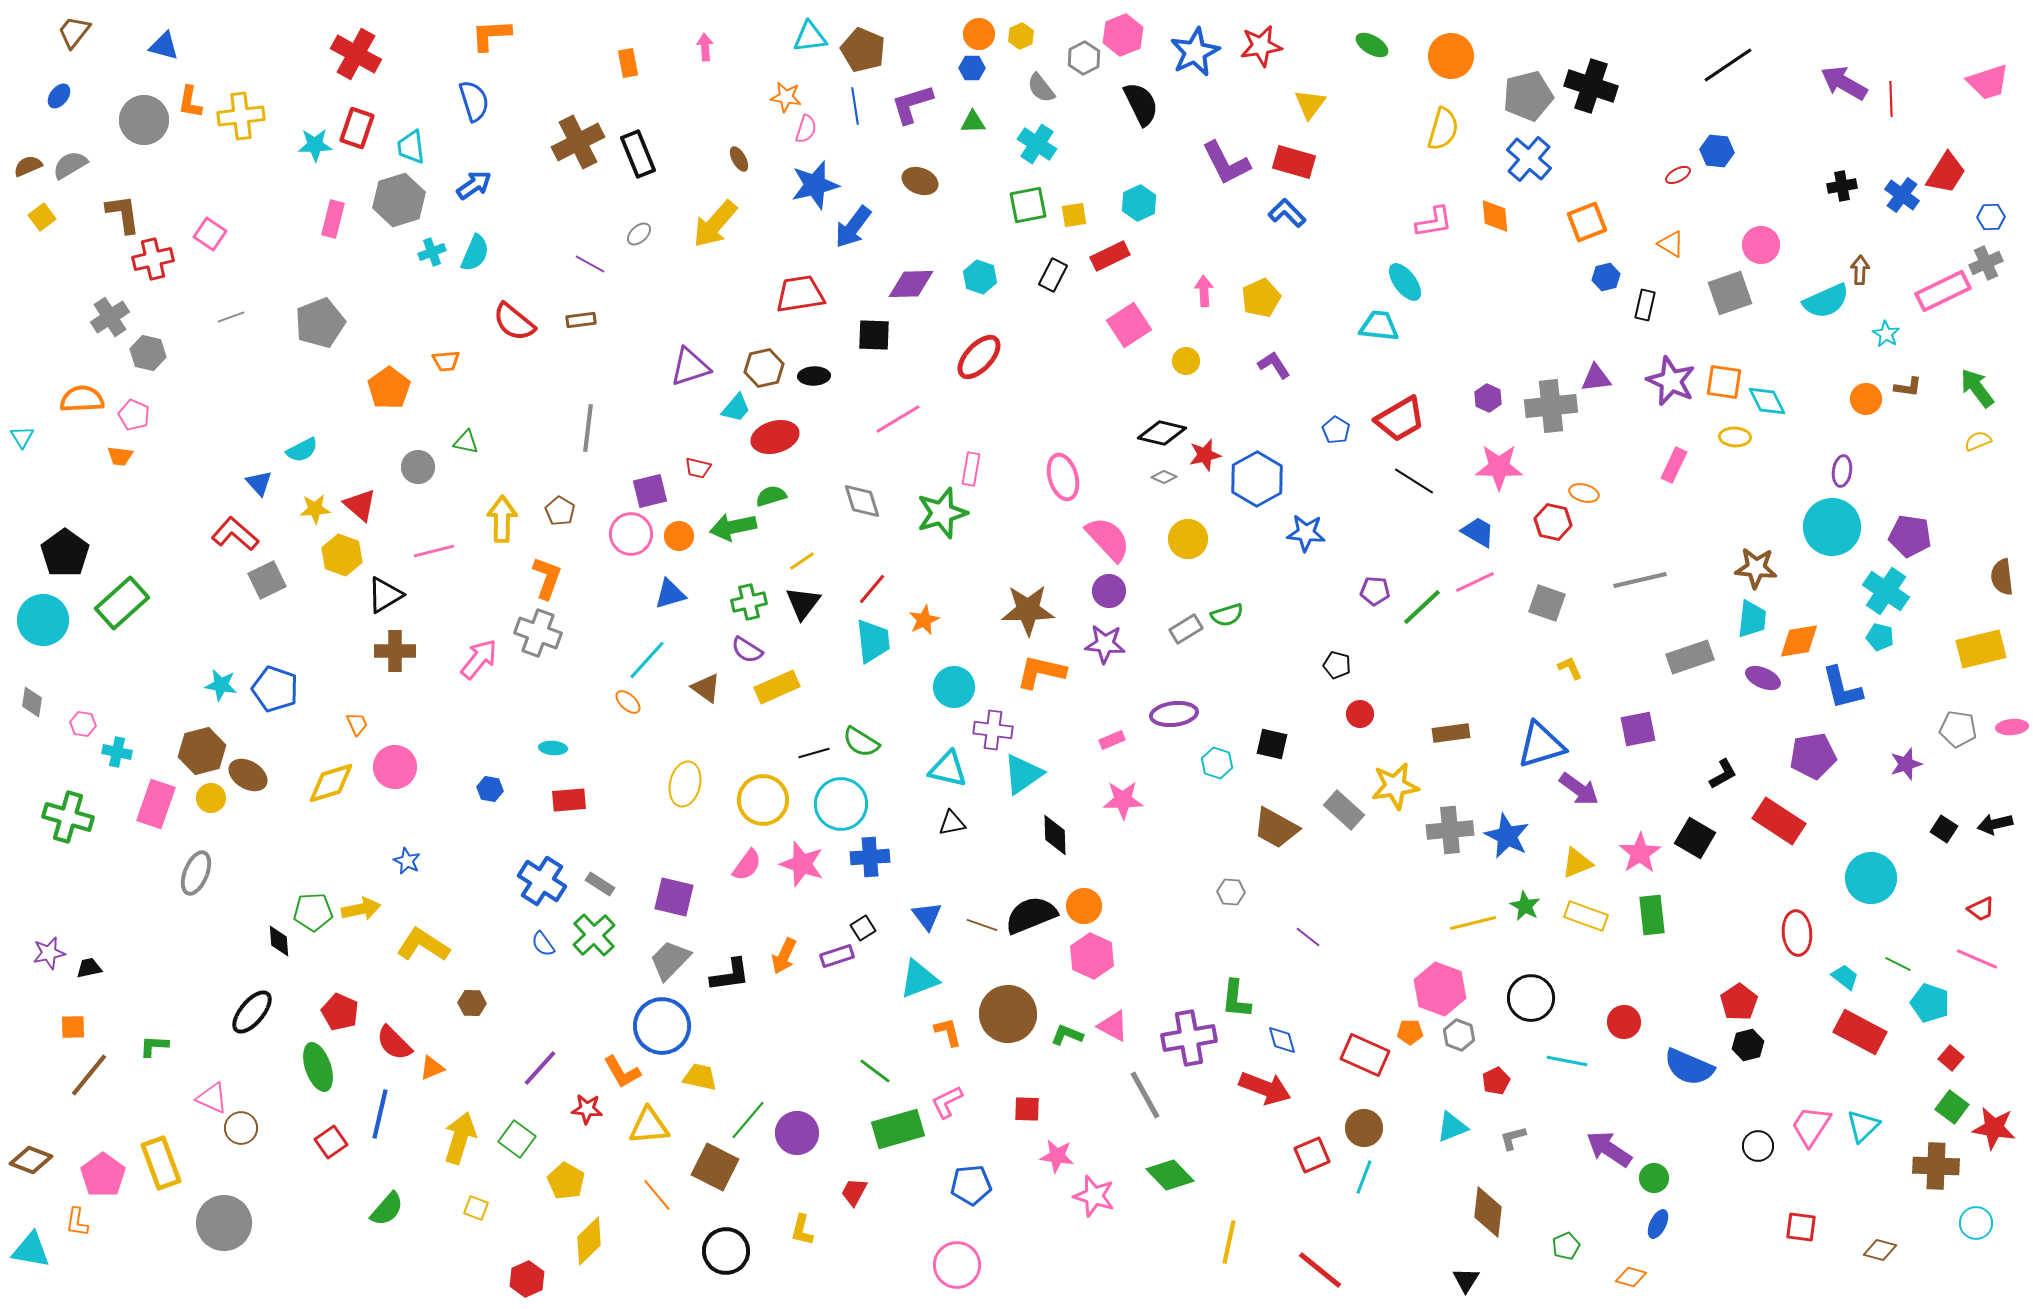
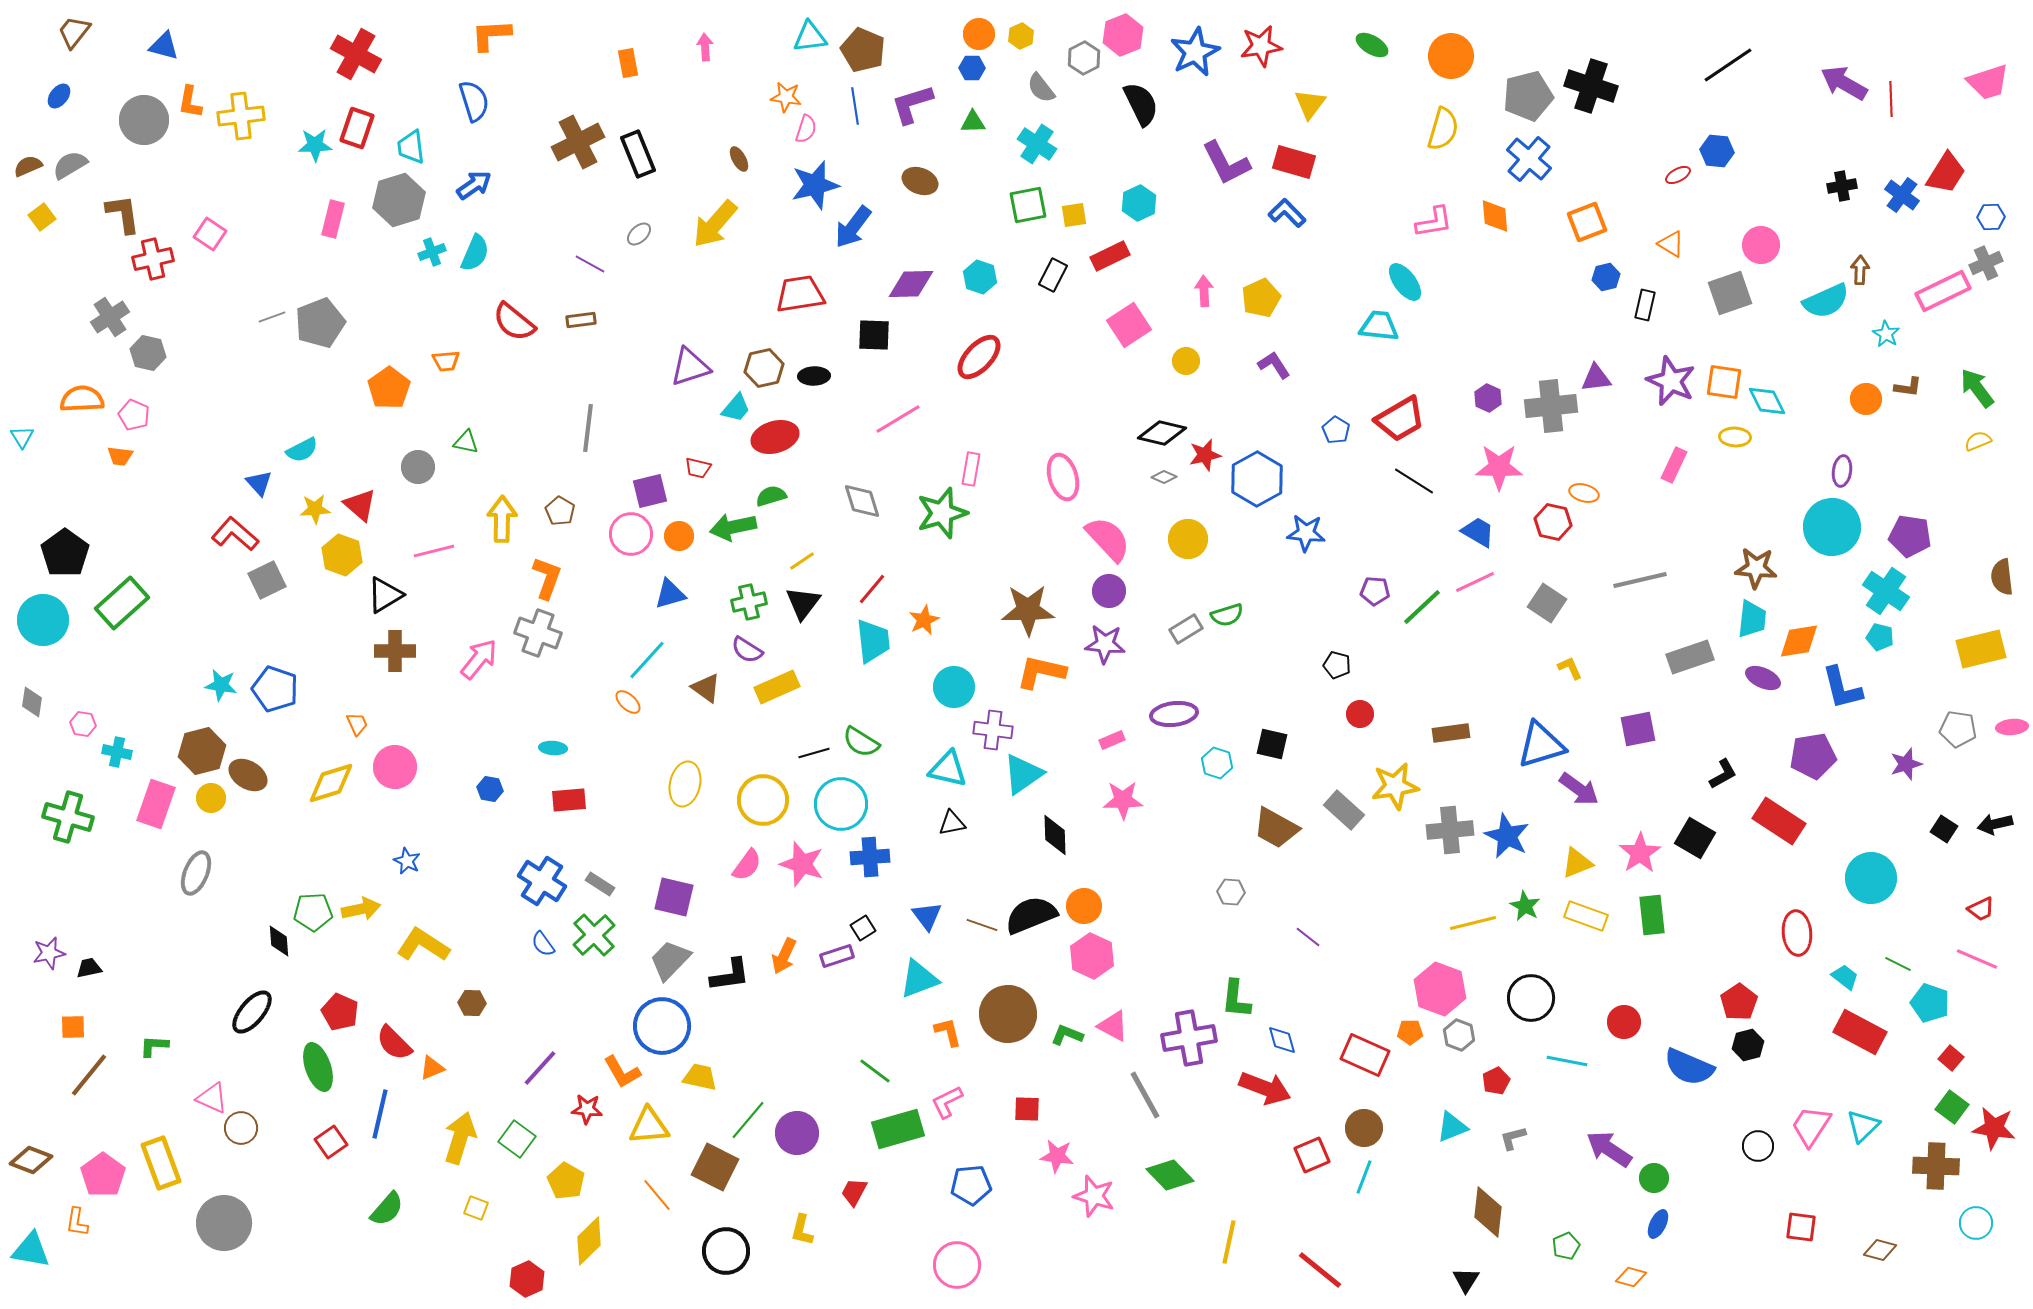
gray line at (231, 317): moved 41 px right
gray square at (1547, 603): rotated 15 degrees clockwise
